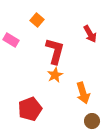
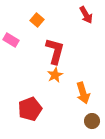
red arrow: moved 4 px left, 19 px up
